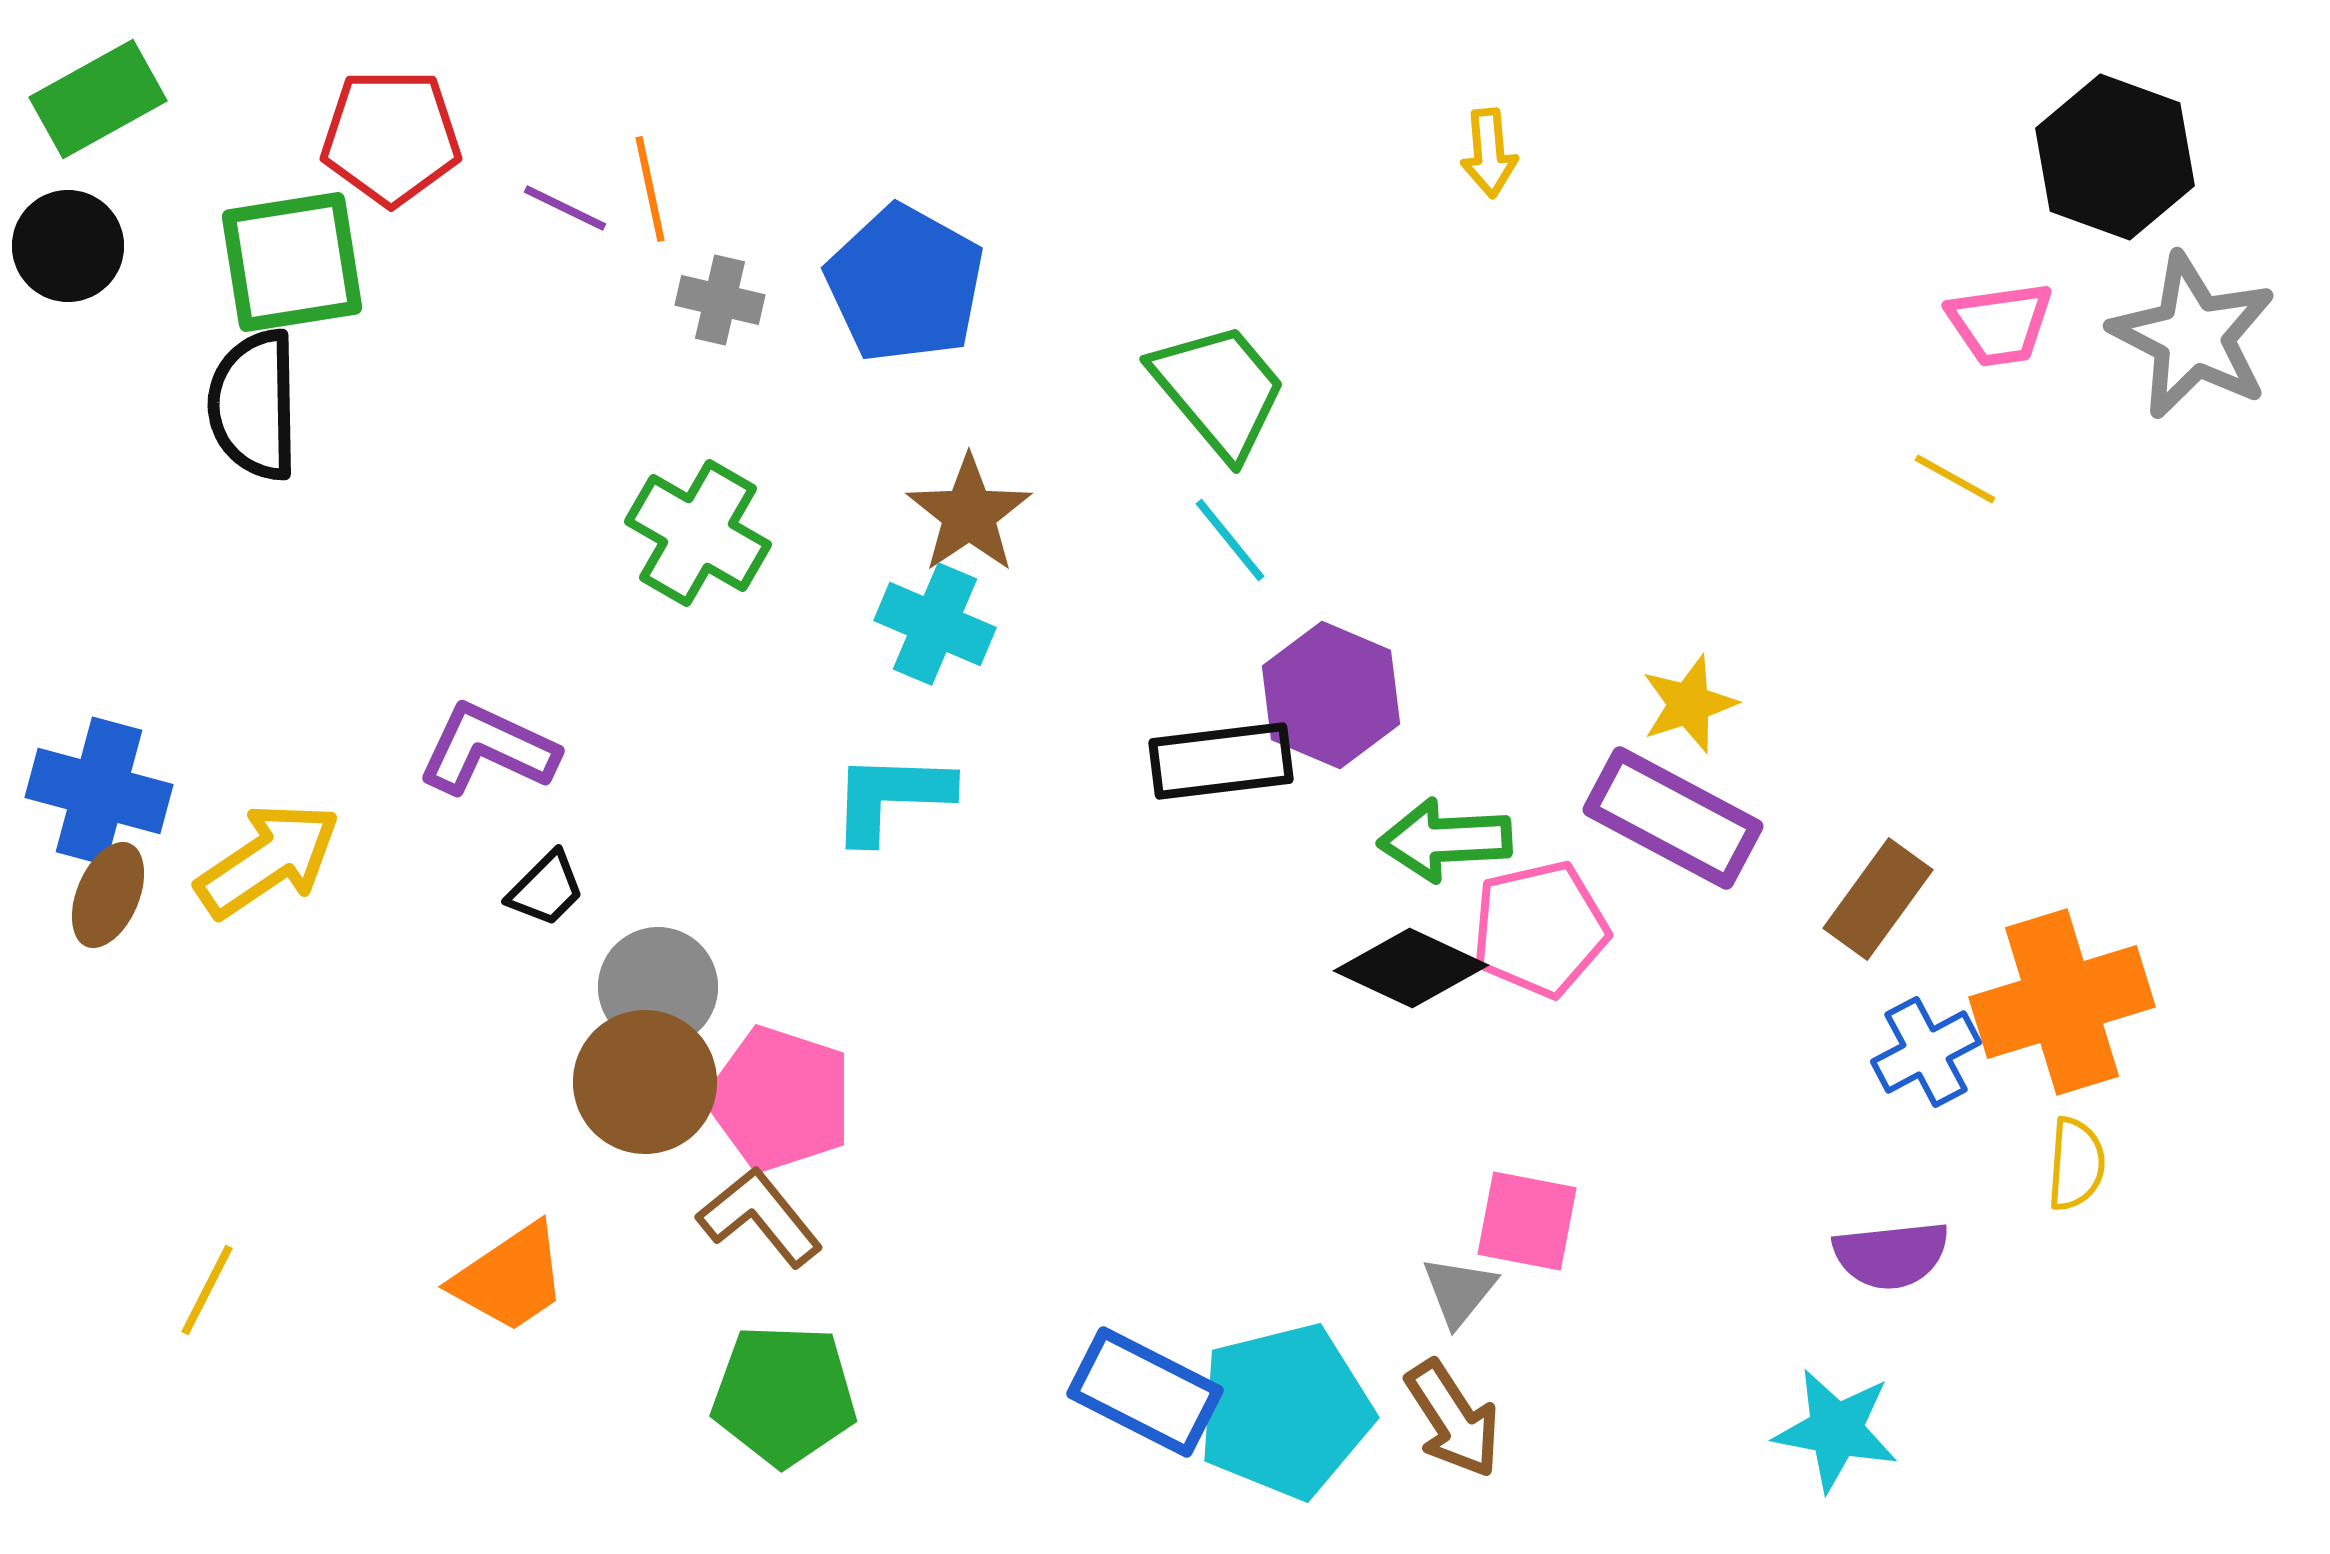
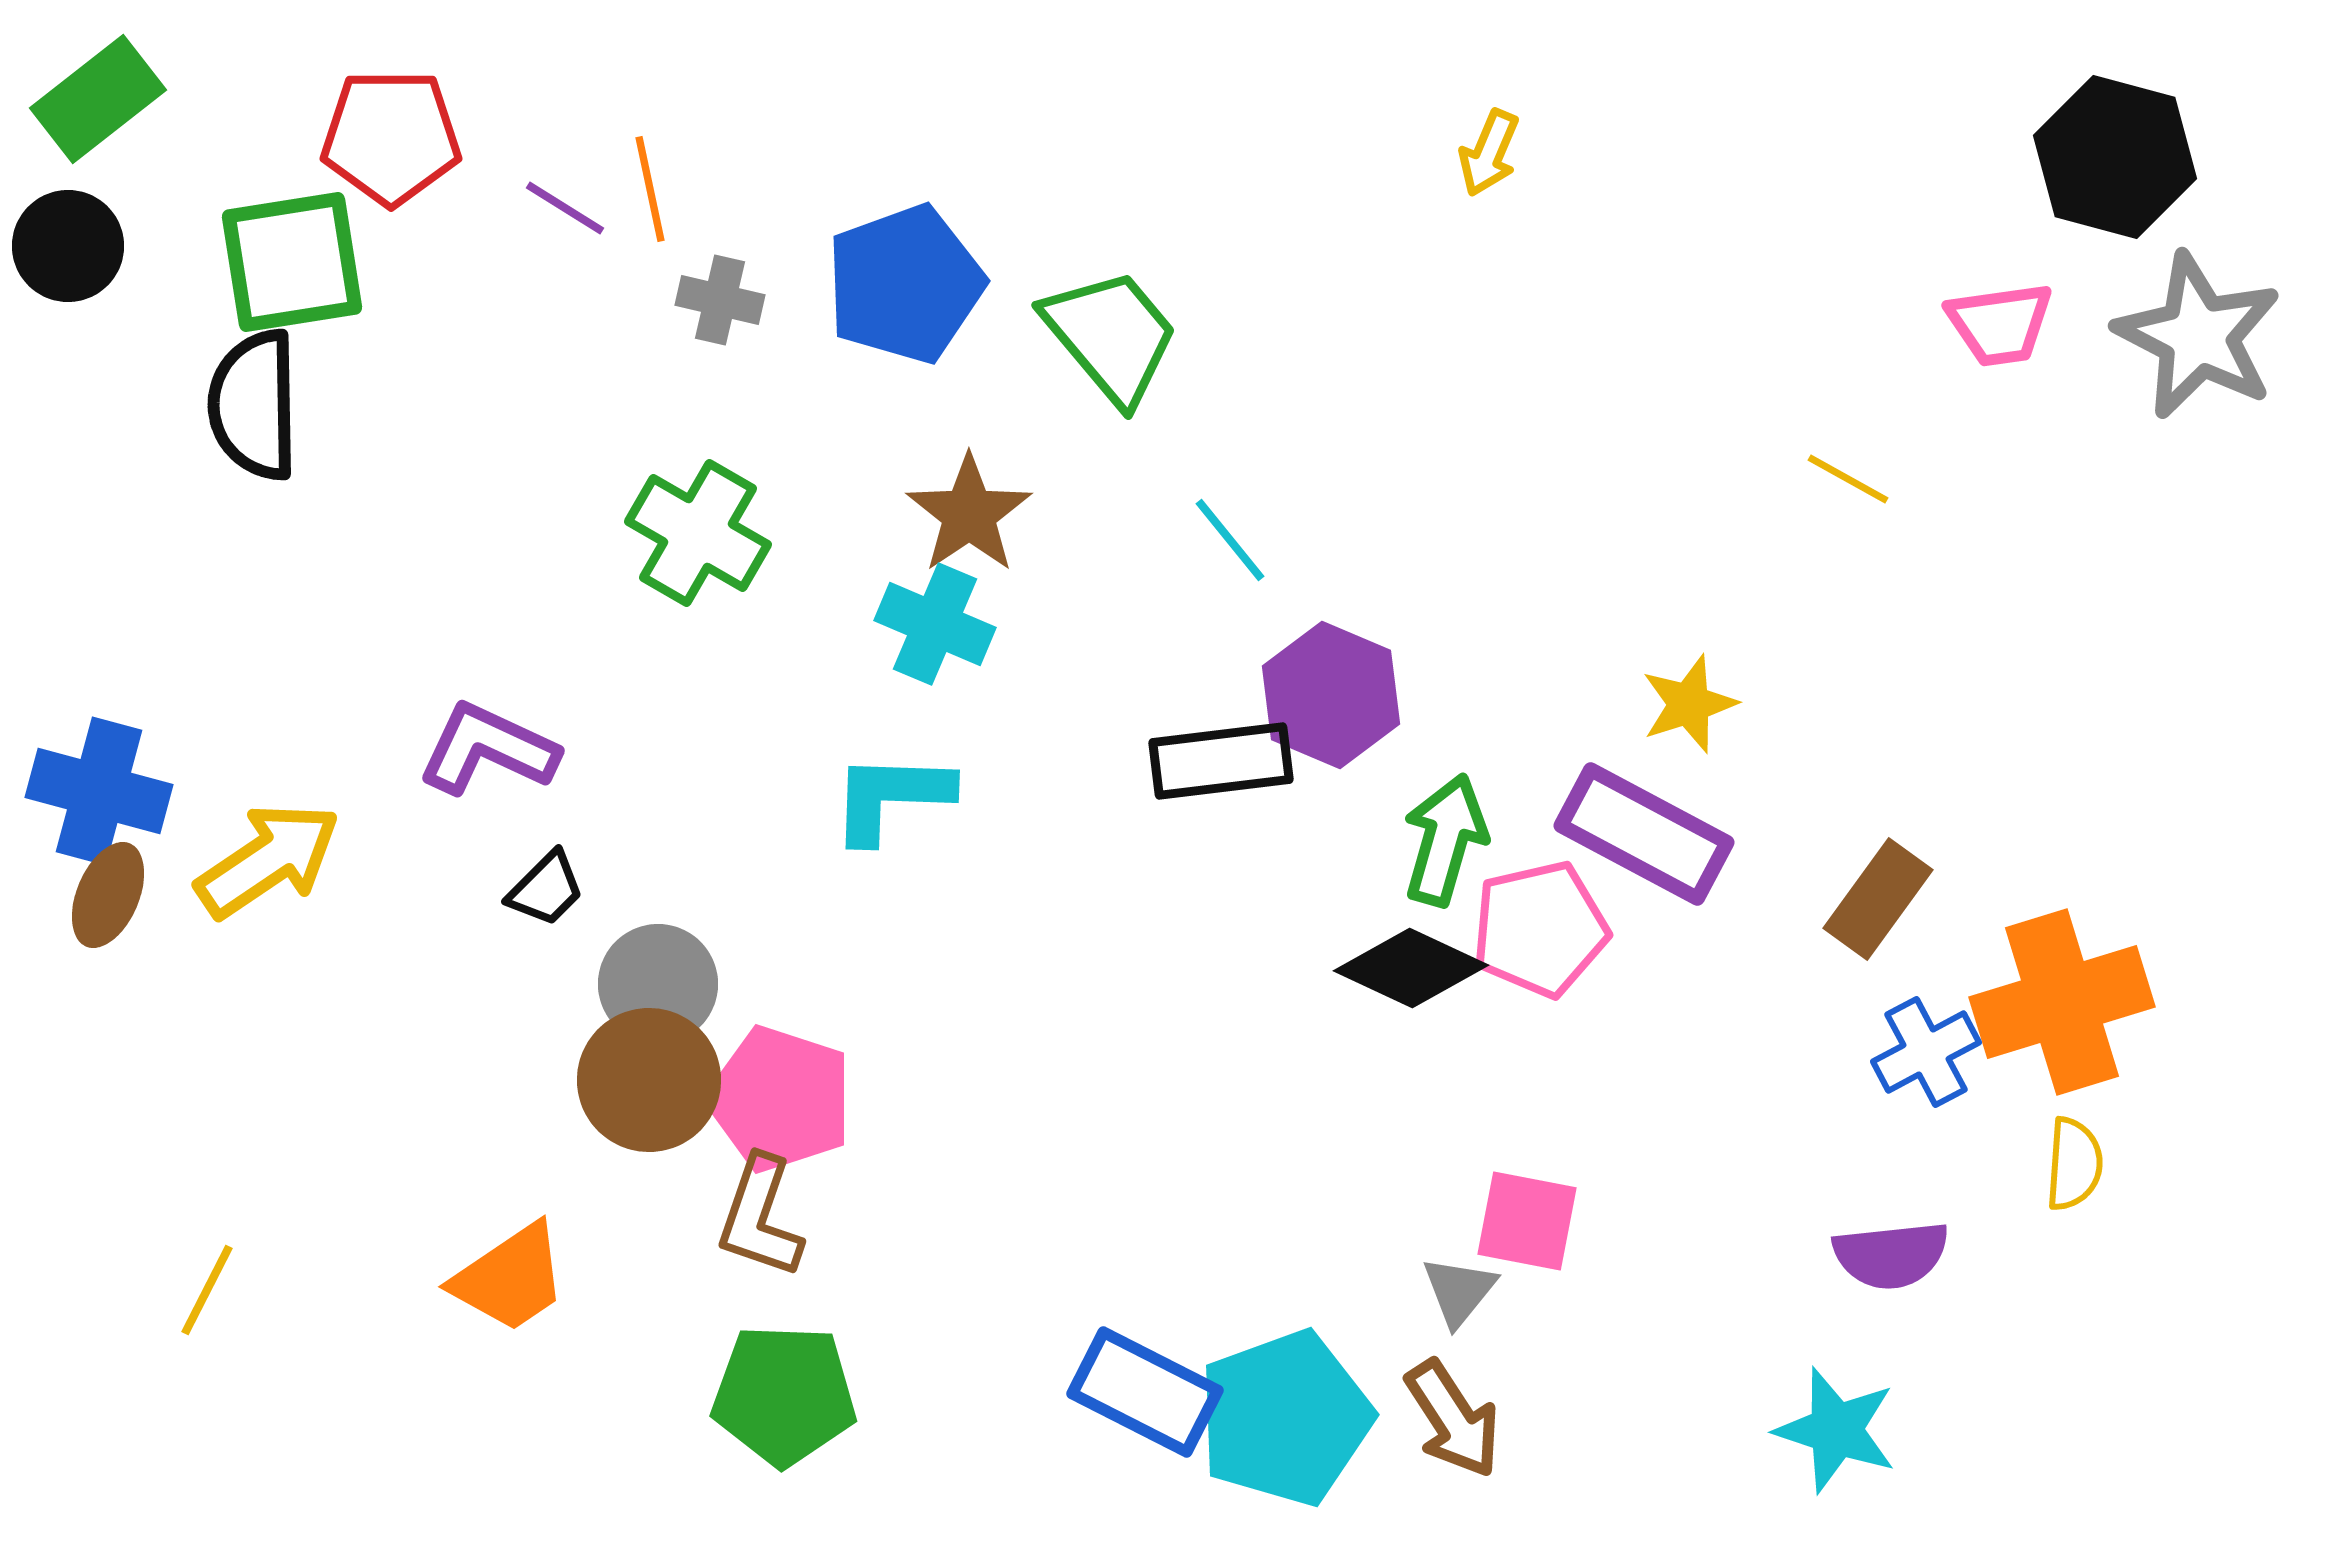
green rectangle at (98, 99): rotated 9 degrees counterclockwise
yellow arrow at (1489, 153): rotated 28 degrees clockwise
black hexagon at (2115, 157): rotated 5 degrees counterclockwise
purple line at (565, 208): rotated 6 degrees clockwise
blue pentagon at (905, 284): rotated 23 degrees clockwise
gray star at (2193, 336): moved 5 px right
green trapezoid at (1219, 390): moved 108 px left, 54 px up
yellow line at (1955, 479): moved 107 px left
purple rectangle at (1673, 818): moved 29 px left, 16 px down
green arrow at (1445, 840): rotated 109 degrees clockwise
gray circle at (658, 987): moved 3 px up
brown circle at (645, 1082): moved 4 px right, 2 px up
yellow semicircle at (2076, 1164): moved 2 px left
brown L-shape at (760, 1217): rotated 122 degrees counterclockwise
cyan pentagon at (1285, 1411): moved 7 px down; rotated 6 degrees counterclockwise
cyan star at (1836, 1430): rotated 7 degrees clockwise
